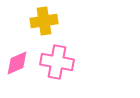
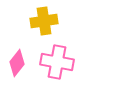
pink diamond: rotated 28 degrees counterclockwise
